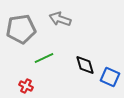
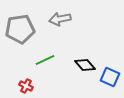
gray arrow: rotated 30 degrees counterclockwise
gray pentagon: moved 1 px left
green line: moved 1 px right, 2 px down
black diamond: rotated 25 degrees counterclockwise
